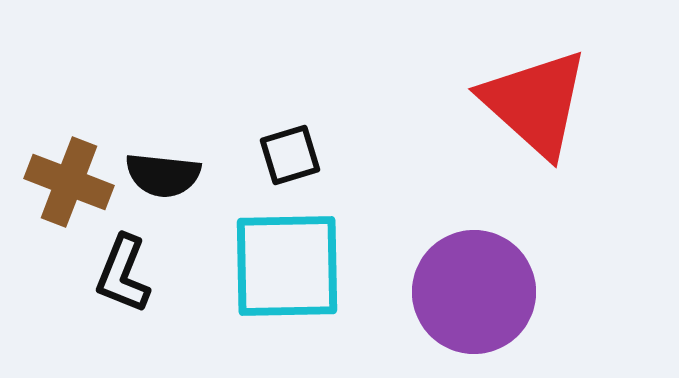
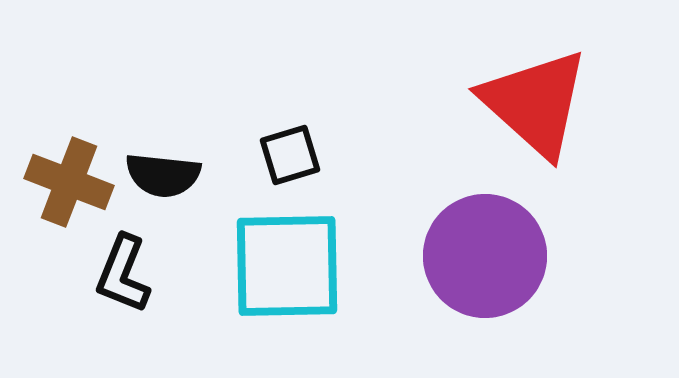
purple circle: moved 11 px right, 36 px up
